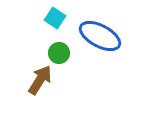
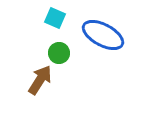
cyan square: rotated 10 degrees counterclockwise
blue ellipse: moved 3 px right, 1 px up
